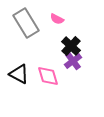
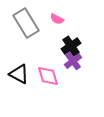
black cross: rotated 12 degrees clockwise
